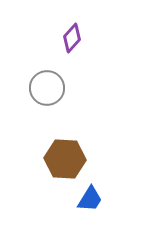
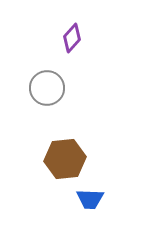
brown hexagon: rotated 9 degrees counterclockwise
blue trapezoid: rotated 60 degrees clockwise
